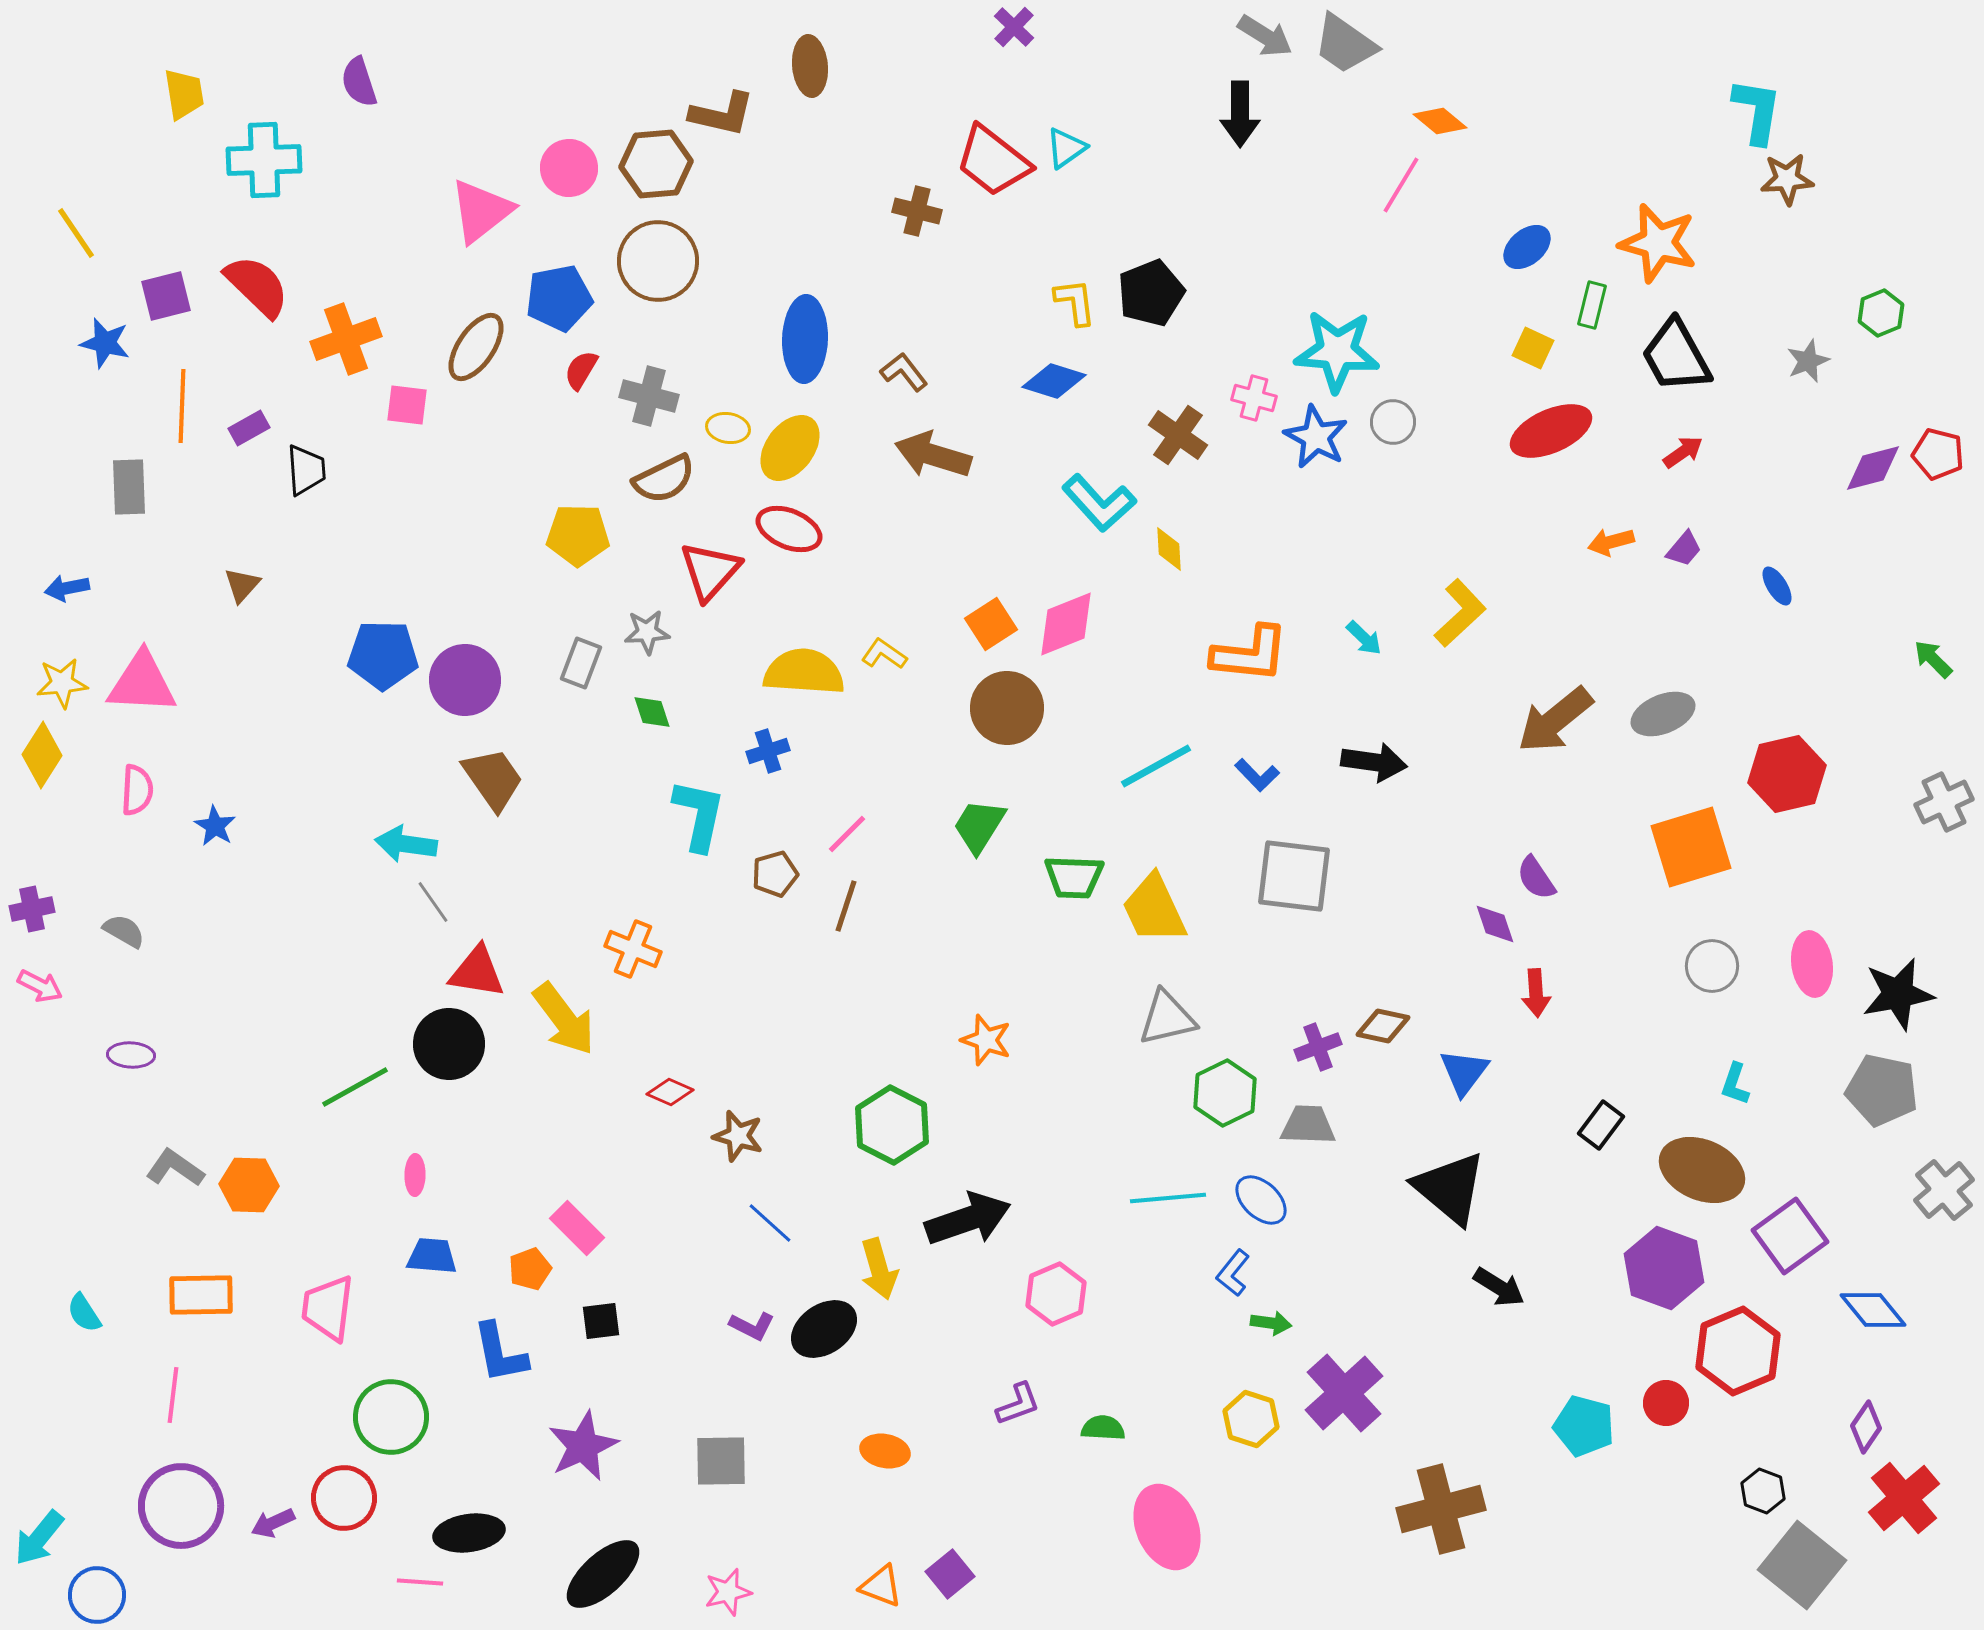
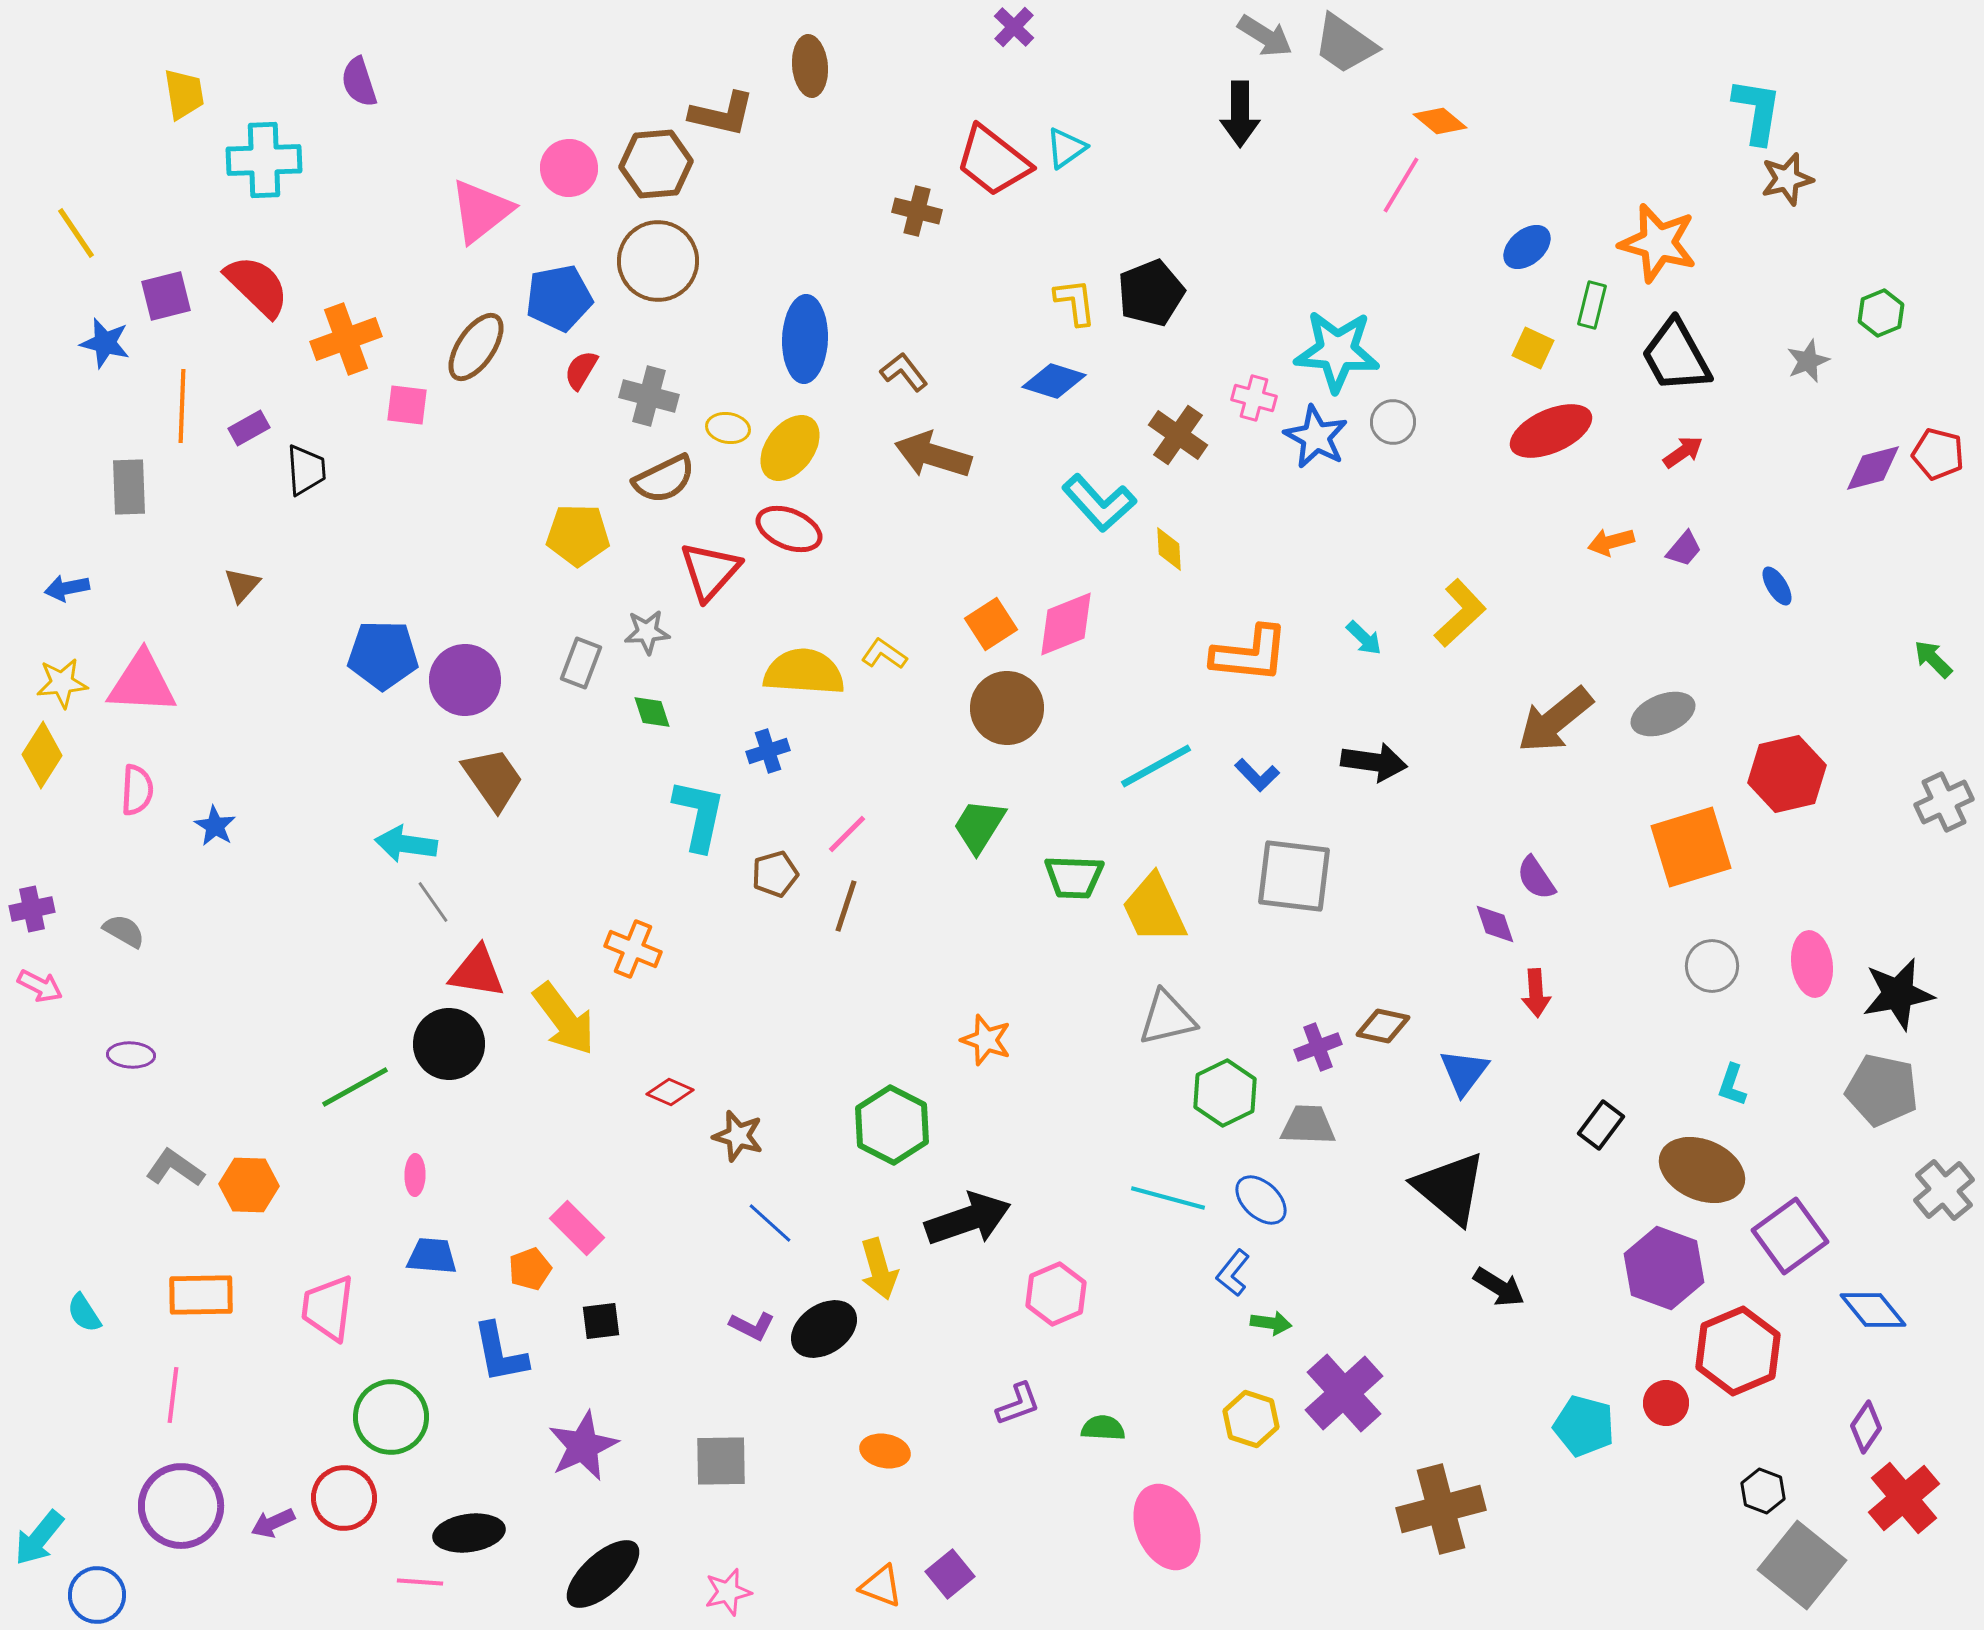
brown star at (1787, 179): rotated 10 degrees counterclockwise
cyan L-shape at (1735, 1084): moved 3 px left, 1 px down
cyan line at (1168, 1198): rotated 20 degrees clockwise
